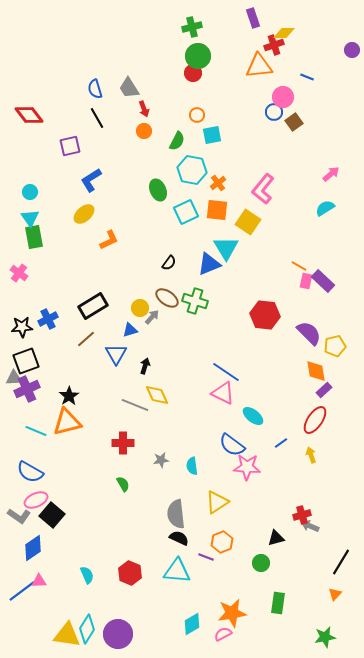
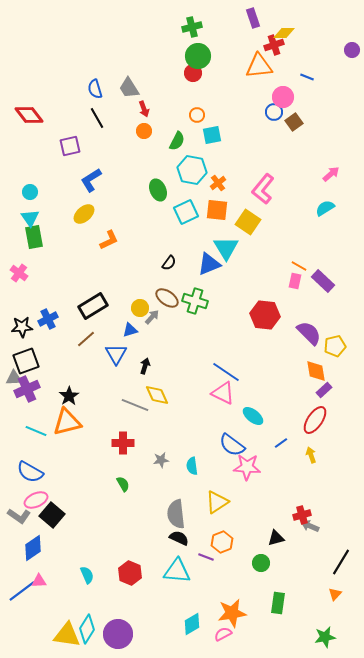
pink rectangle at (306, 281): moved 11 px left
